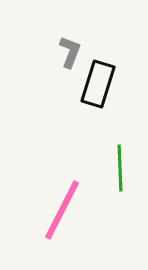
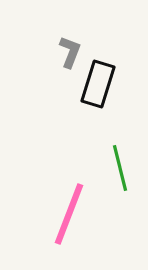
green line: rotated 12 degrees counterclockwise
pink line: moved 7 px right, 4 px down; rotated 6 degrees counterclockwise
